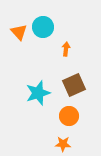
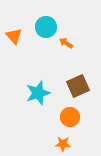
cyan circle: moved 3 px right
orange triangle: moved 5 px left, 4 px down
orange arrow: moved 6 px up; rotated 64 degrees counterclockwise
brown square: moved 4 px right, 1 px down
orange circle: moved 1 px right, 1 px down
